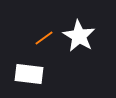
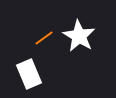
white rectangle: rotated 60 degrees clockwise
